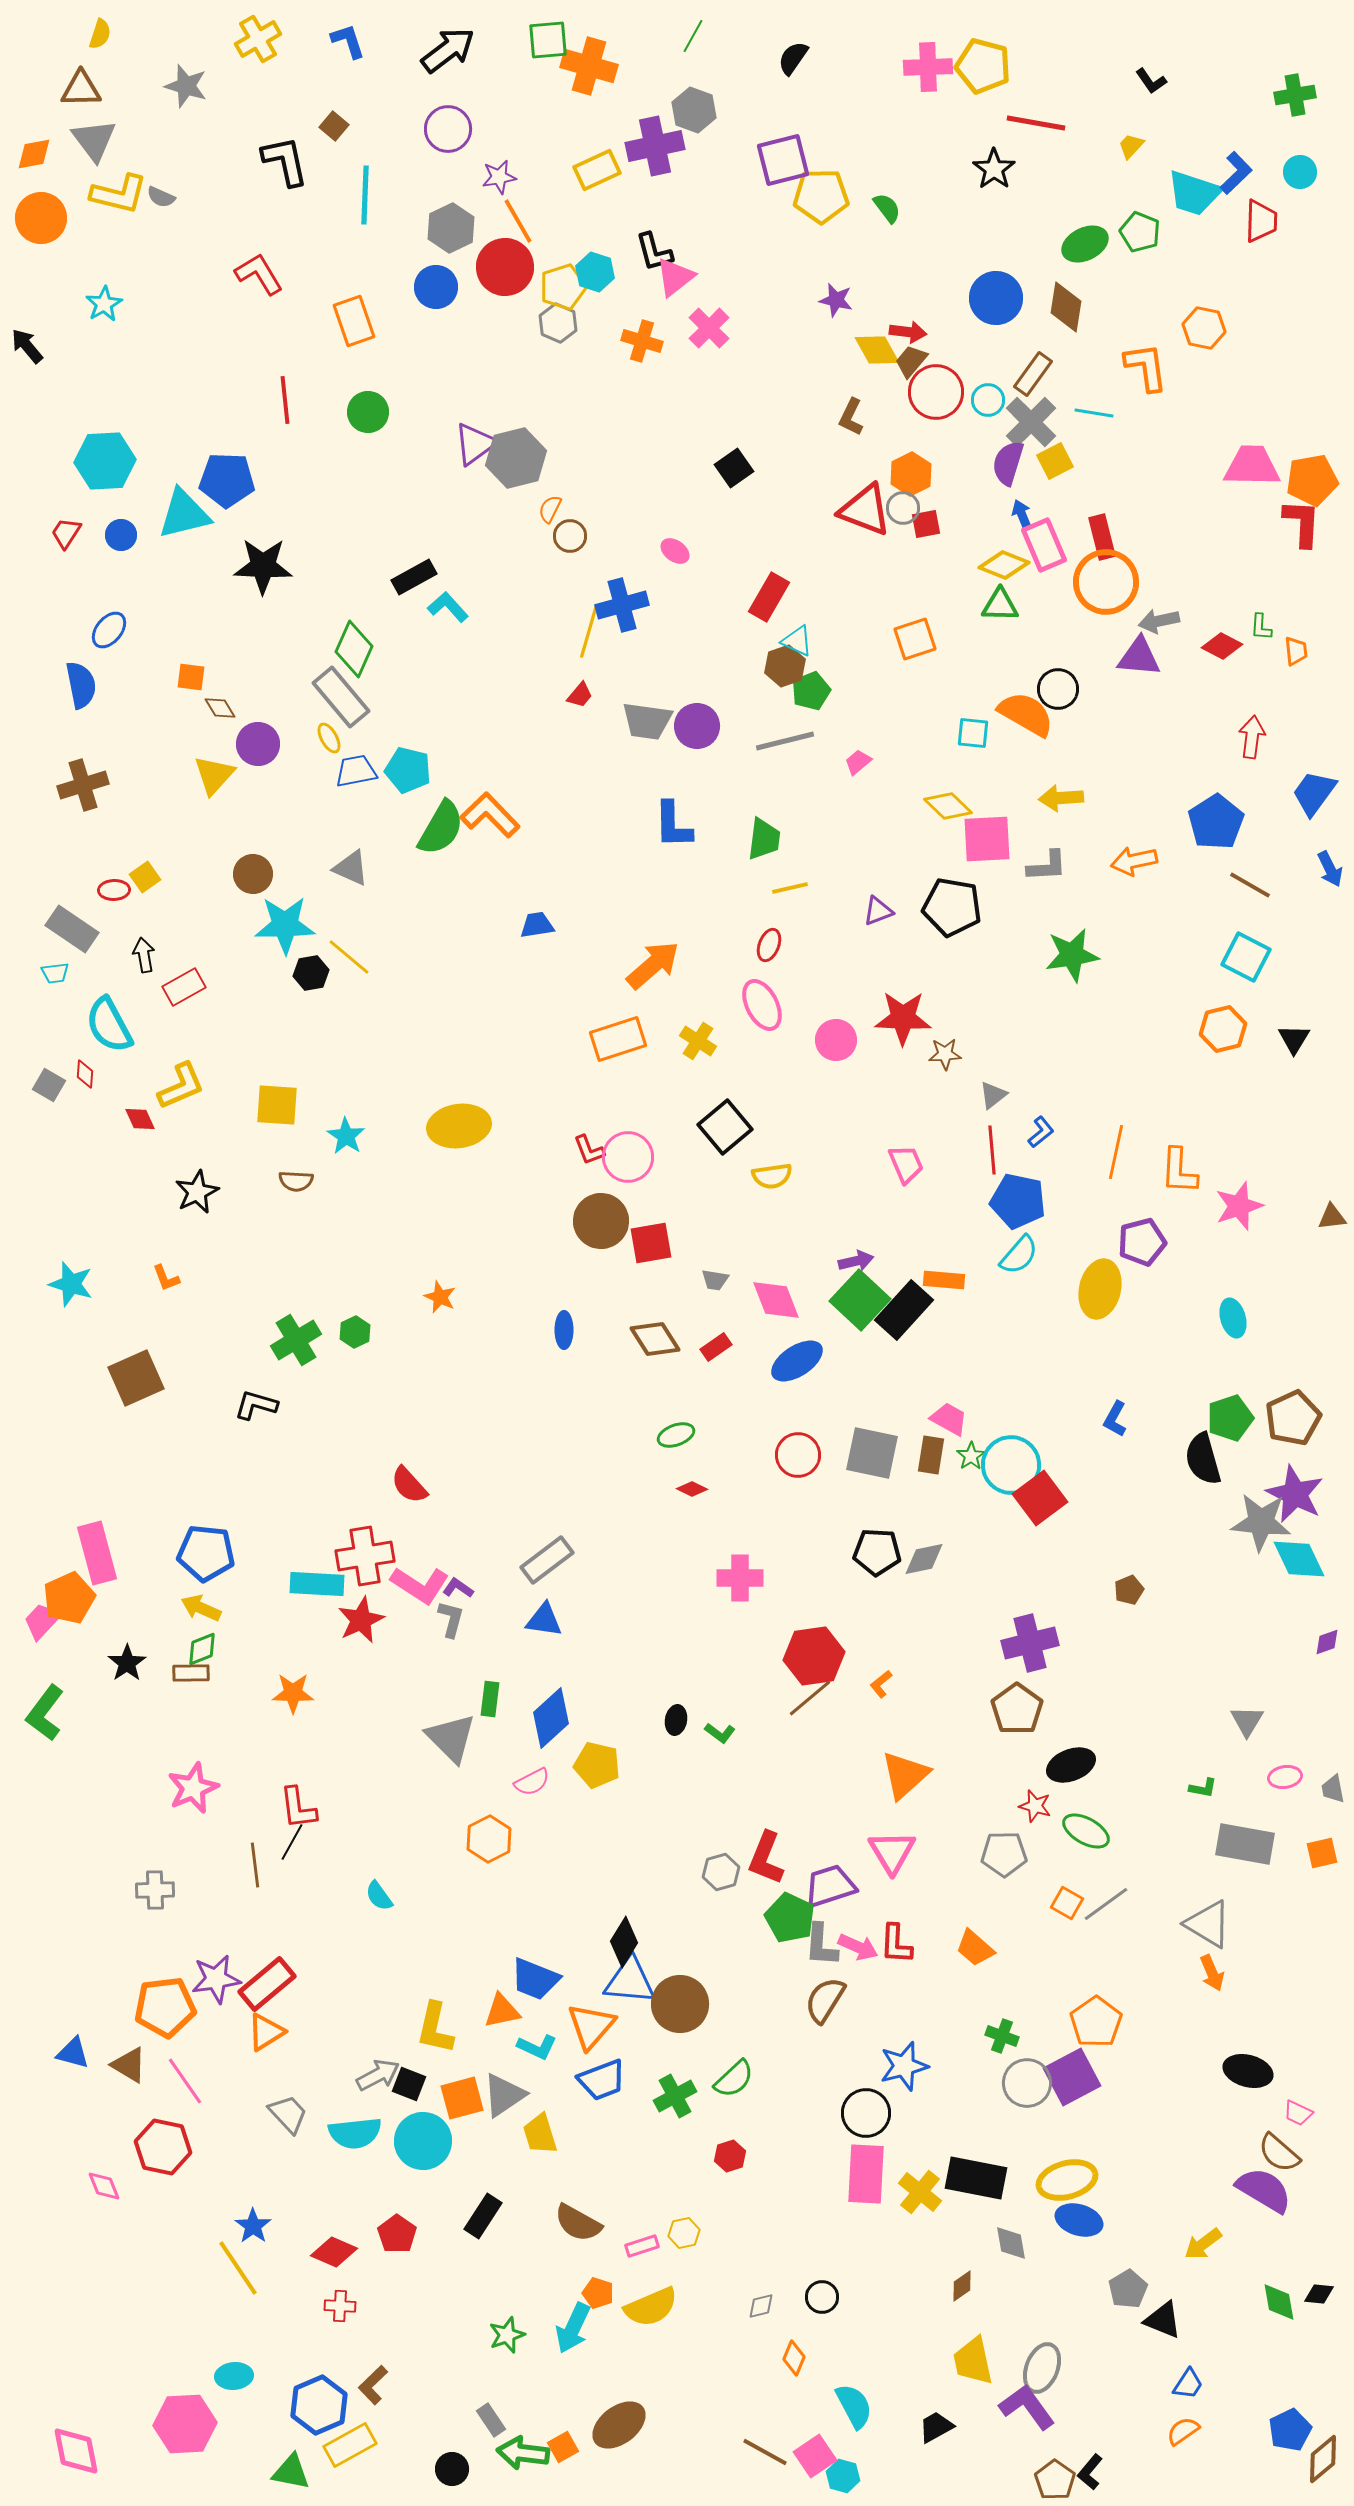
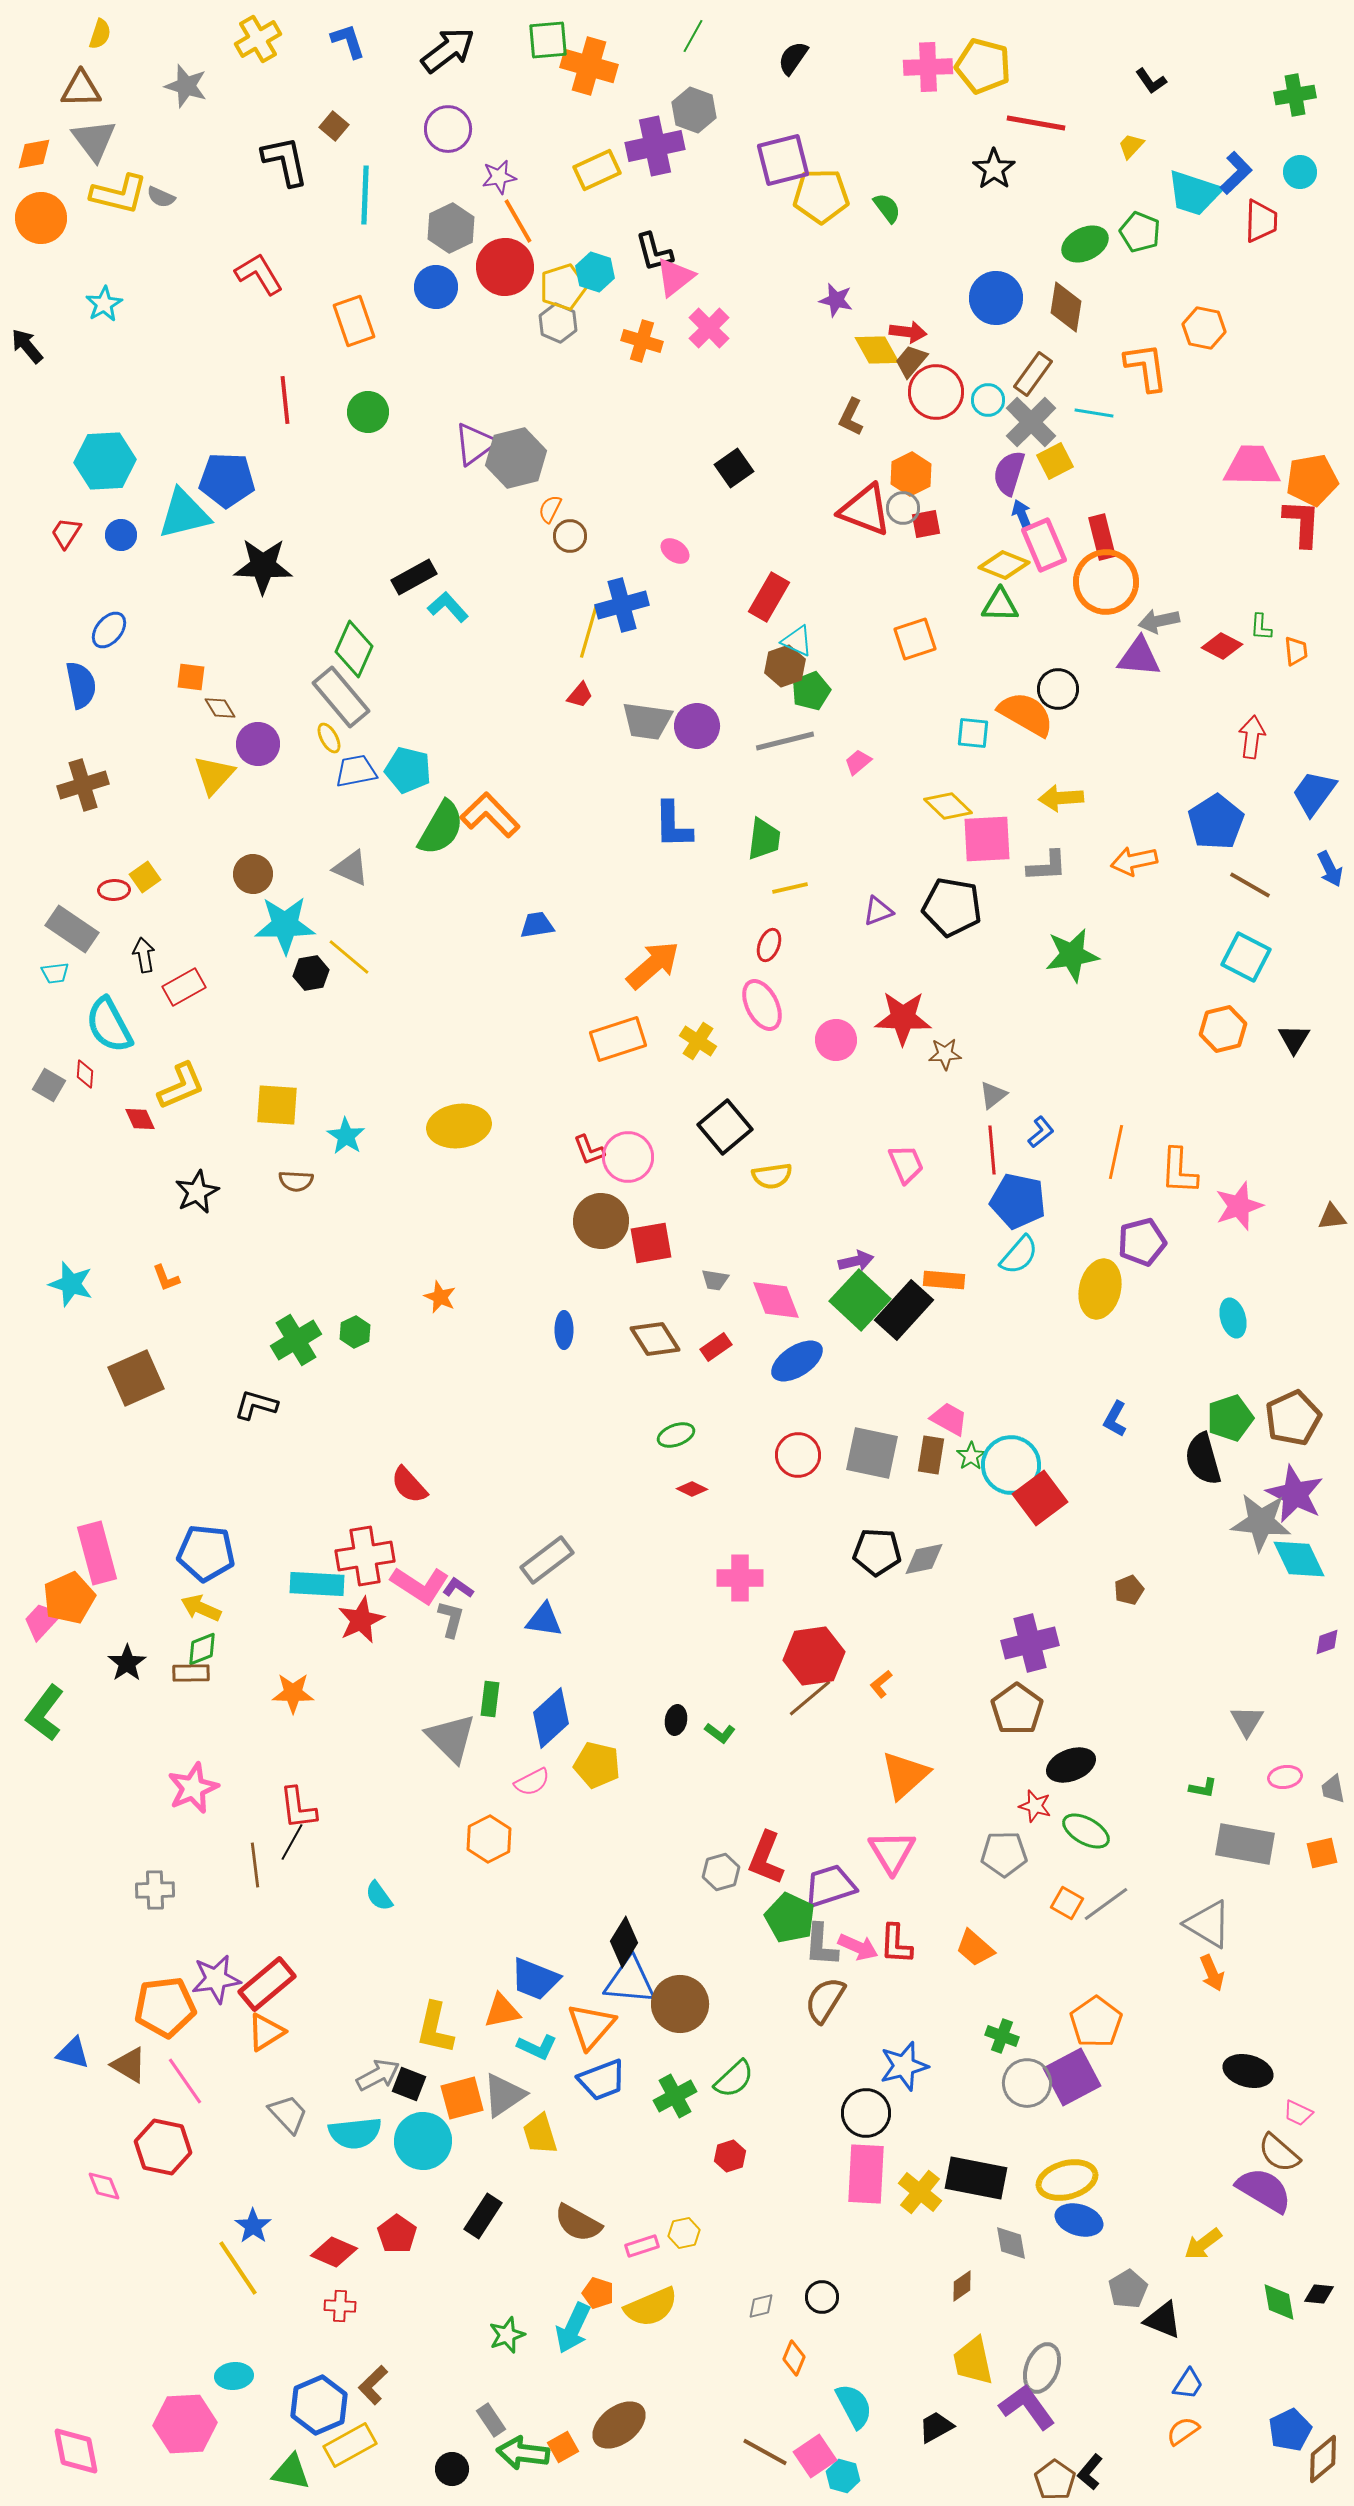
purple semicircle at (1008, 463): moved 1 px right, 10 px down
